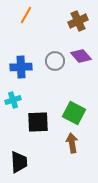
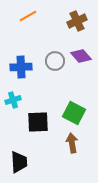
orange line: moved 2 px right, 1 px down; rotated 30 degrees clockwise
brown cross: moved 1 px left
